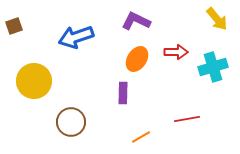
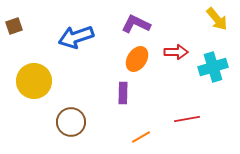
purple L-shape: moved 3 px down
